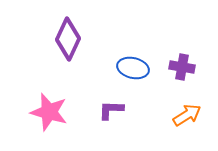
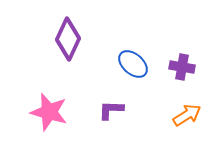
blue ellipse: moved 4 px up; rotated 28 degrees clockwise
